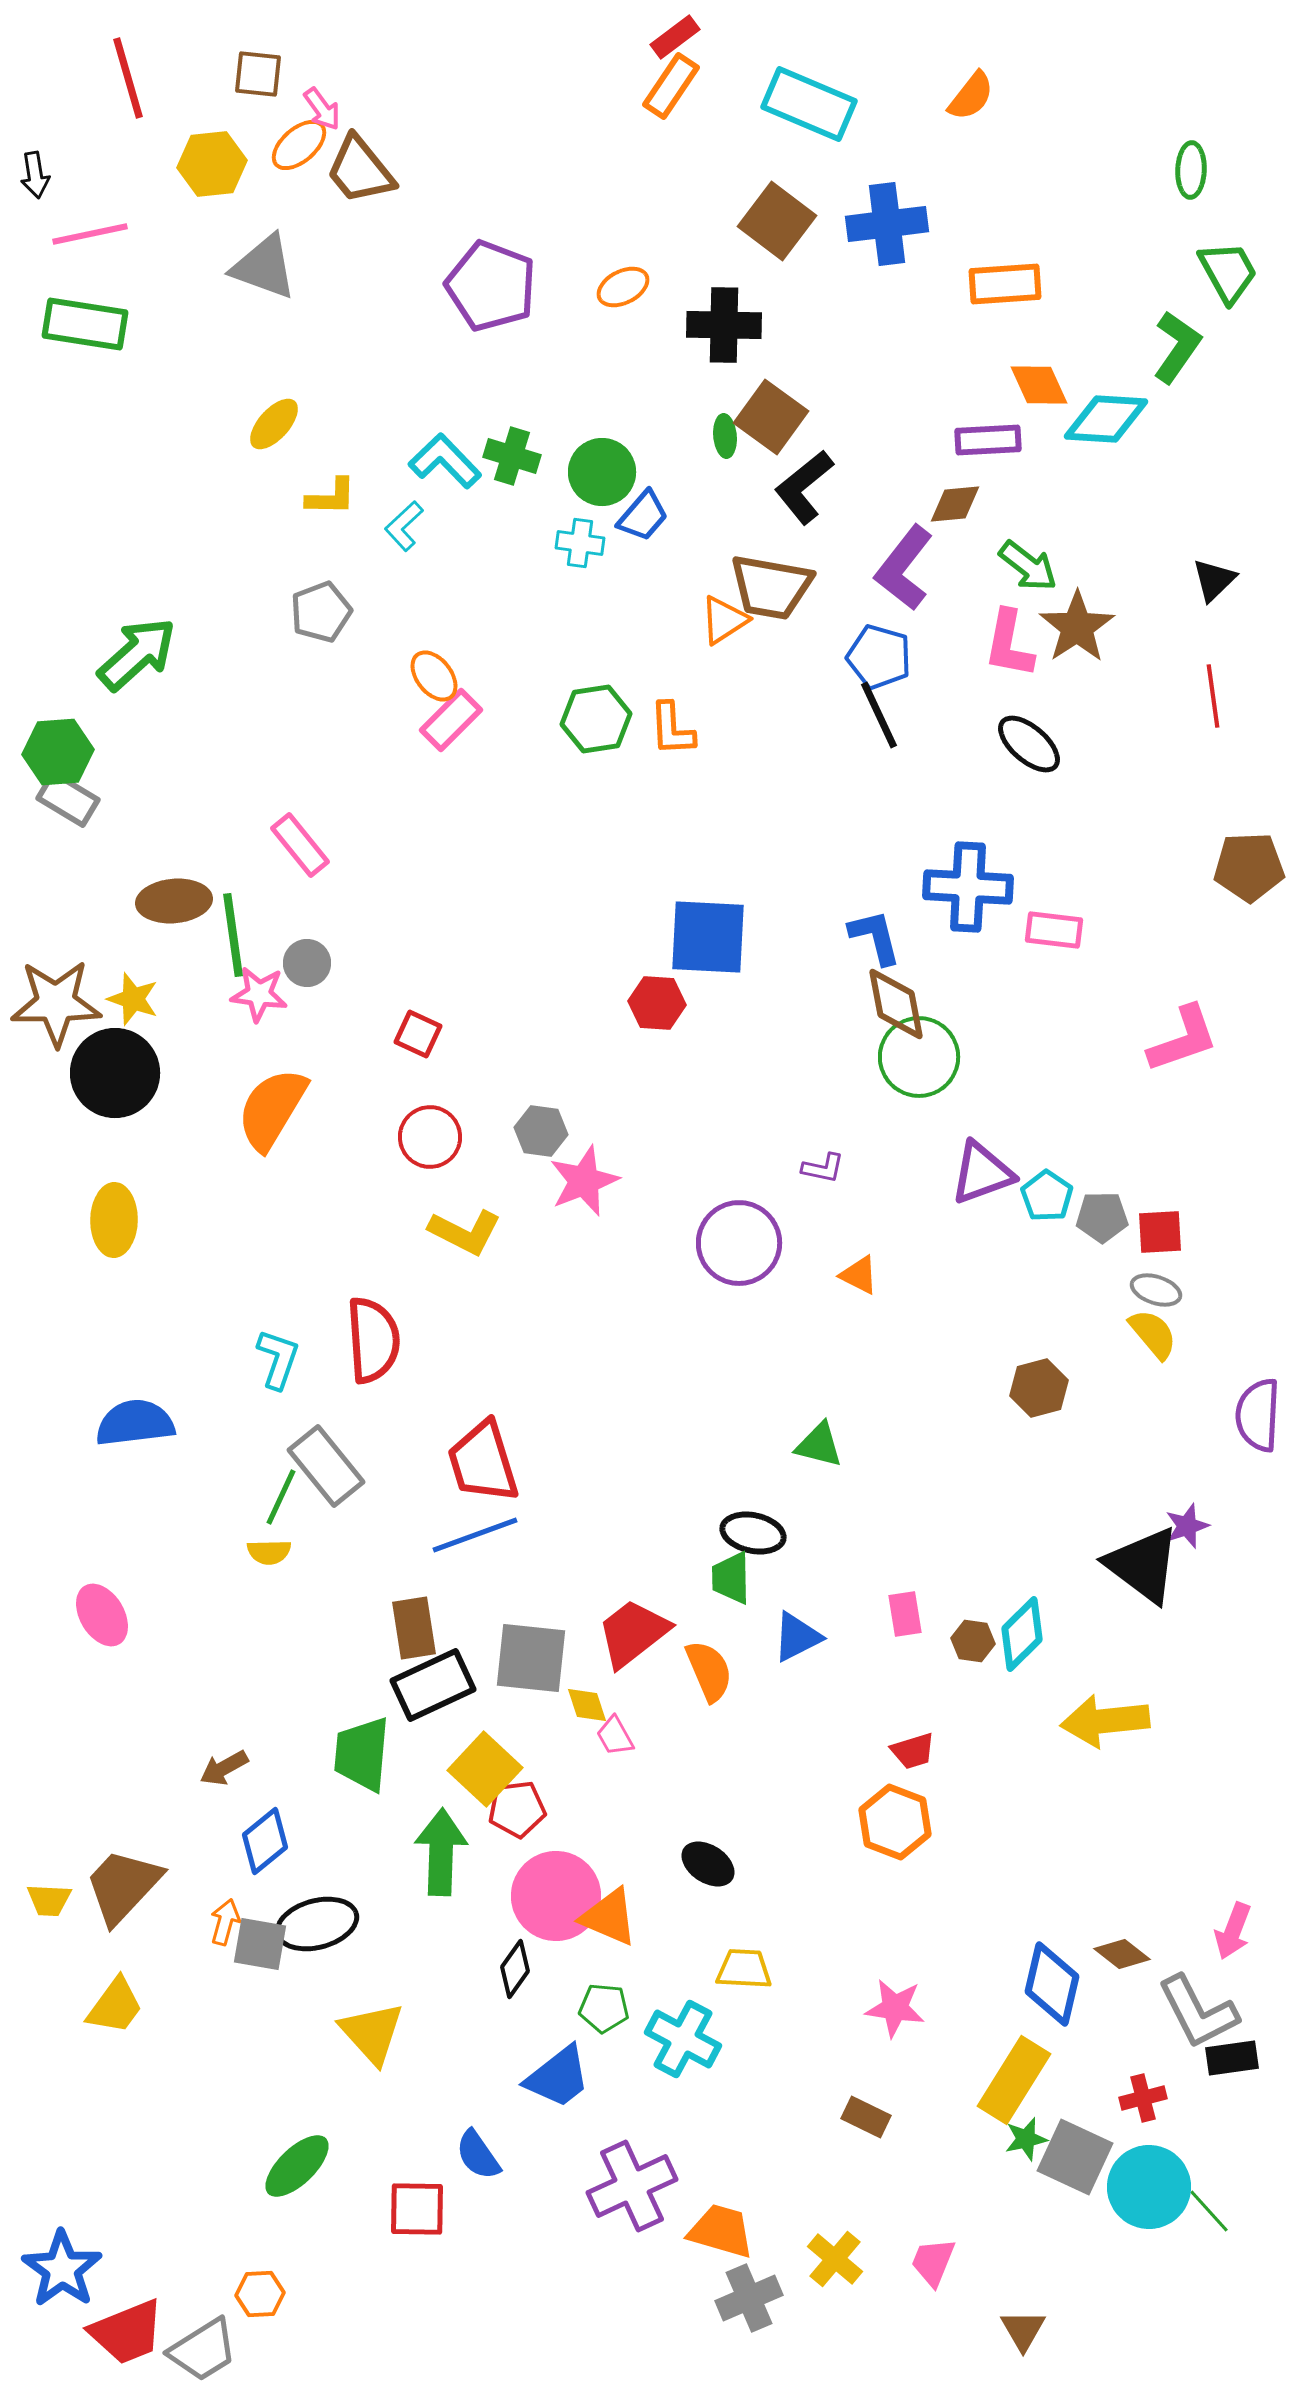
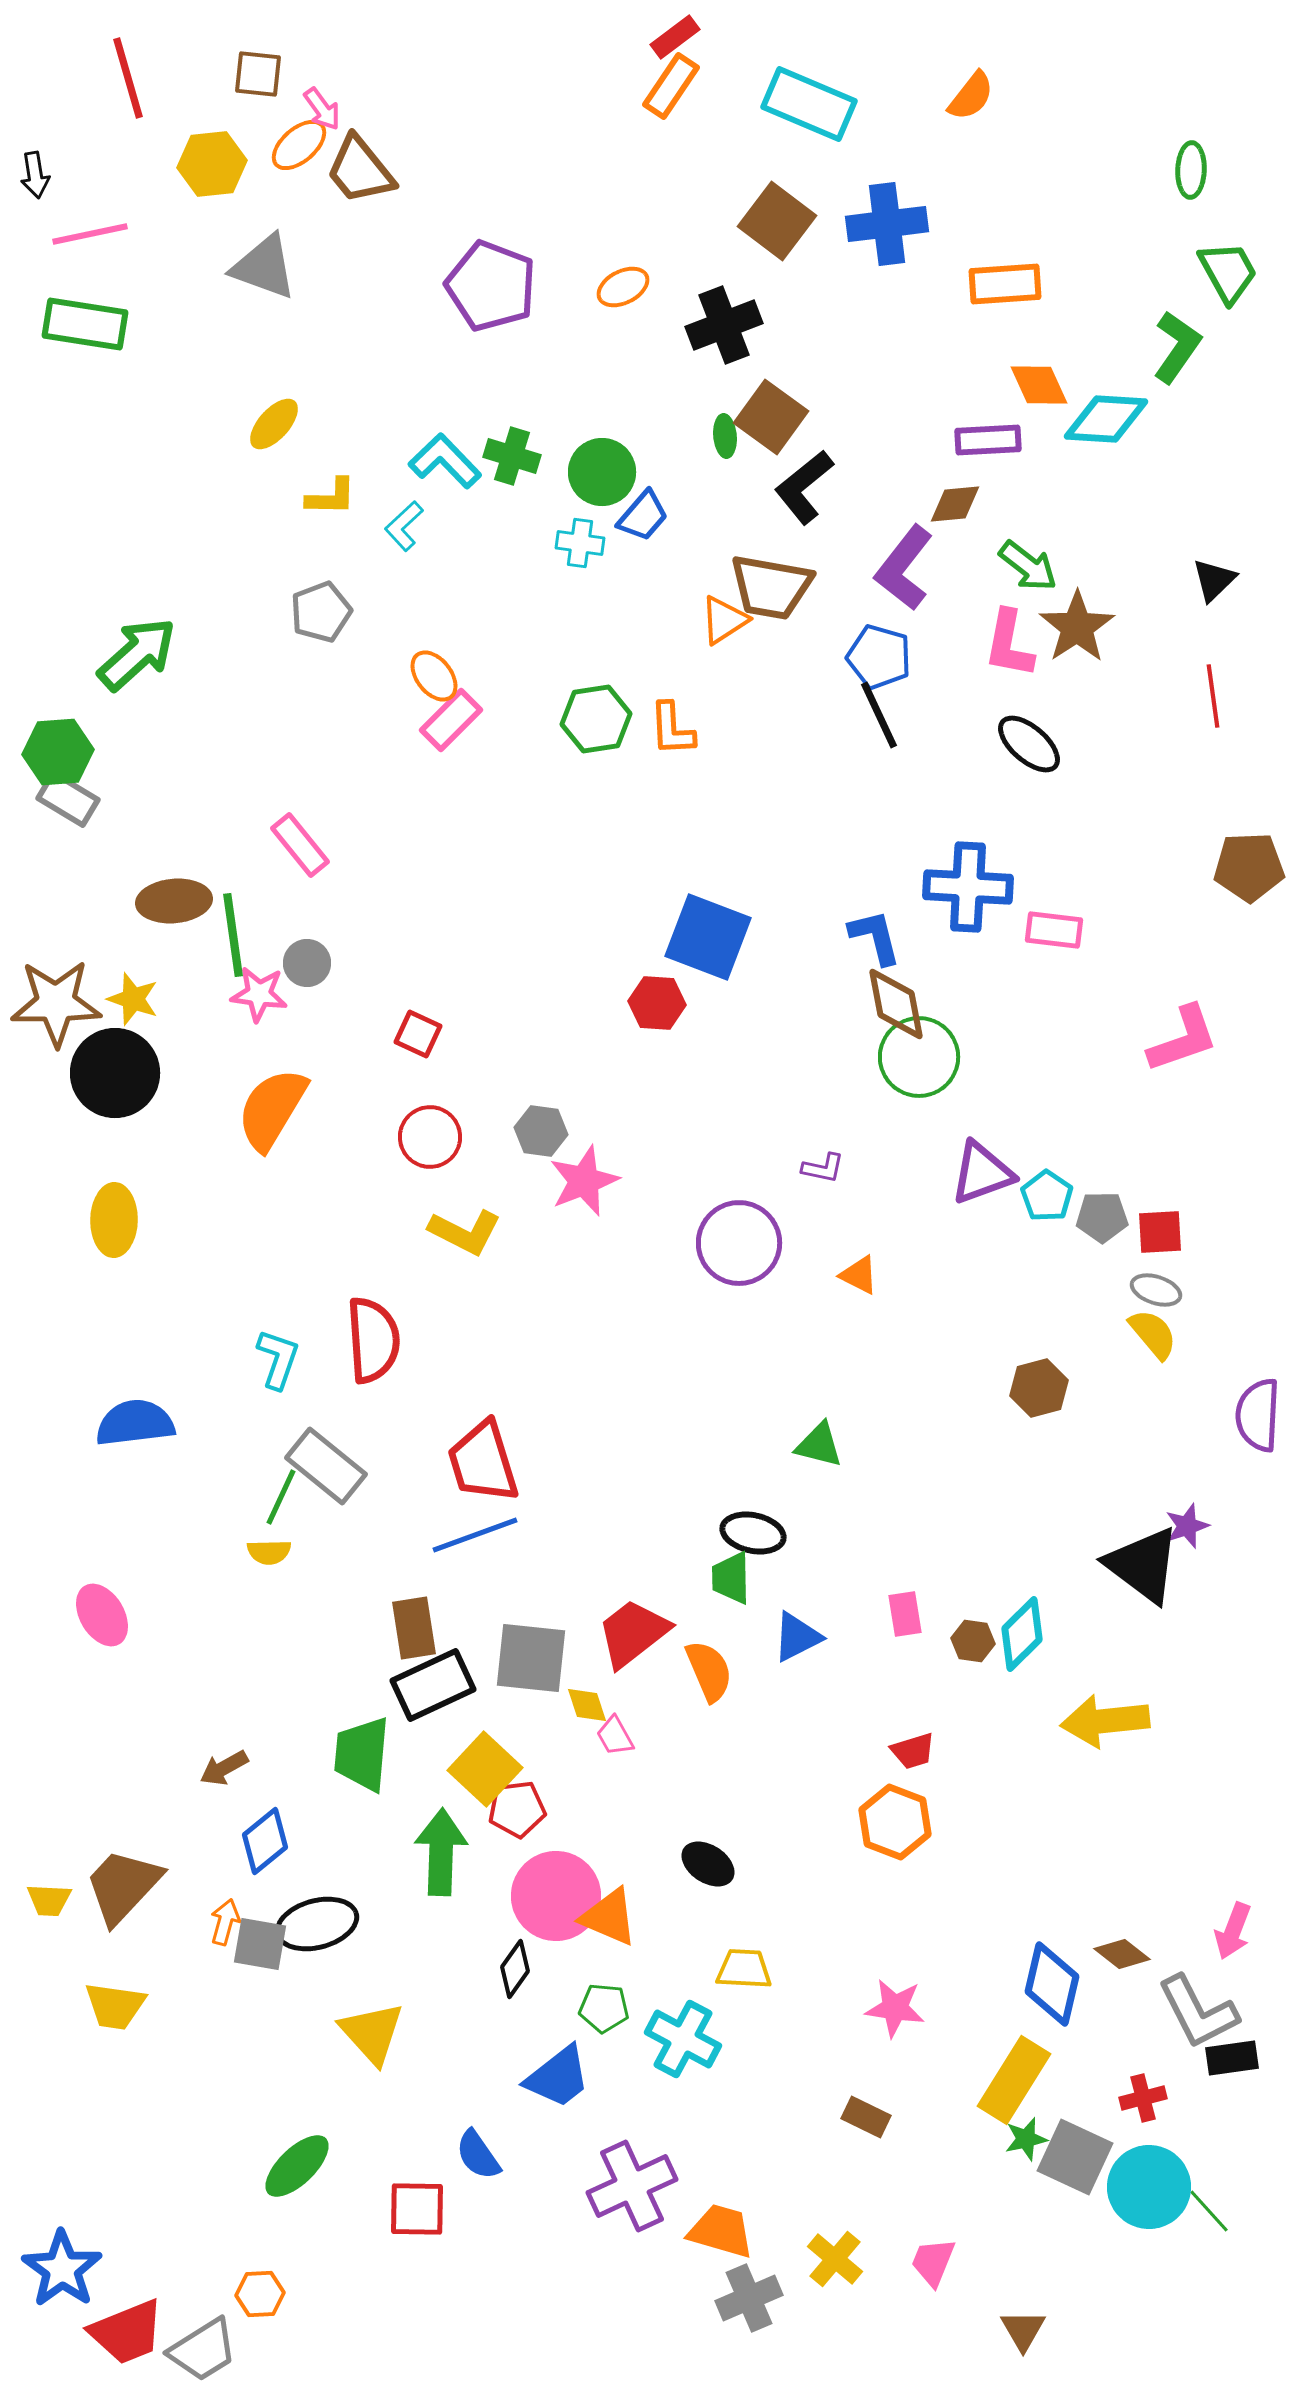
black cross at (724, 325): rotated 22 degrees counterclockwise
blue square at (708, 937): rotated 18 degrees clockwise
gray rectangle at (326, 1466): rotated 12 degrees counterclockwise
yellow trapezoid at (115, 2006): rotated 62 degrees clockwise
